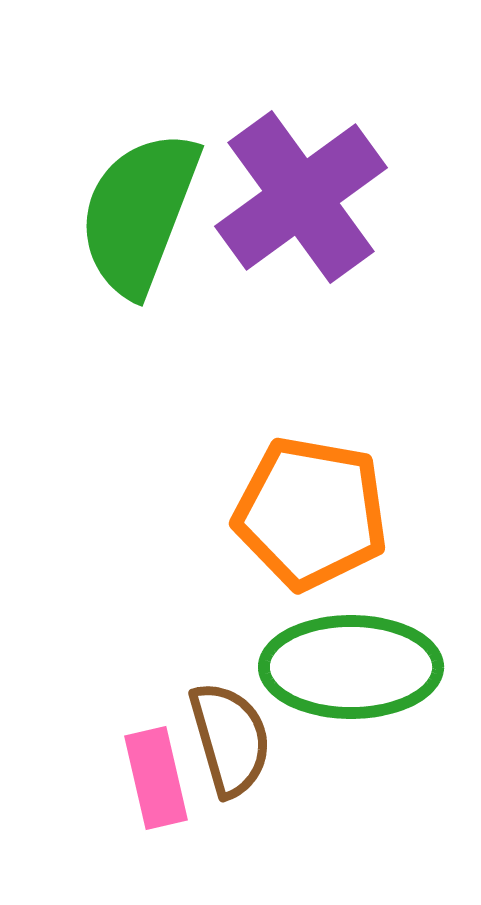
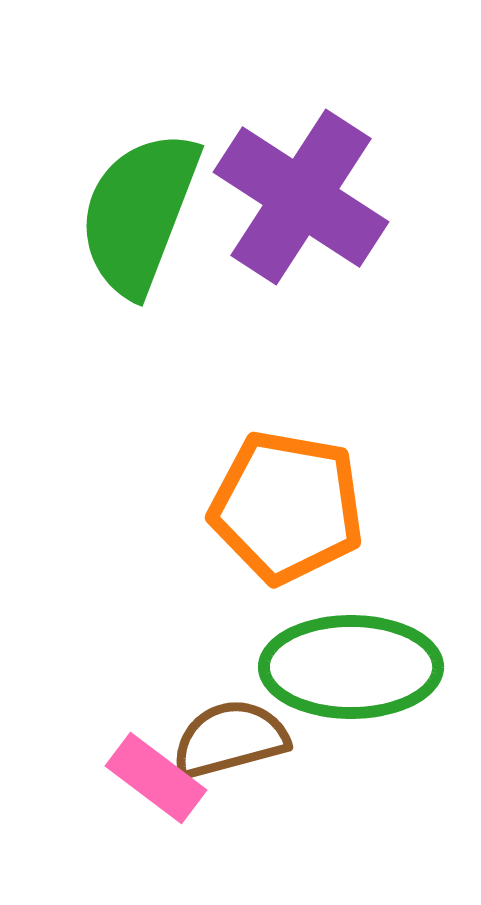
purple cross: rotated 21 degrees counterclockwise
orange pentagon: moved 24 px left, 6 px up
brown semicircle: rotated 89 degrees counterclockwise
pink rectangle: rotated 40 degrees counterclockwise
